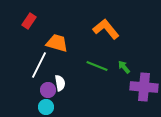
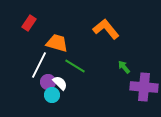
red rectangle: moved 2 px down
green line: moved 22 px left; rotated 10 degrees clockwise
white semicircle: rotated 35 degrees counterclockwise
purple circle: moved 8 px up
cyan circle: moved 6 px right, 12 px up
